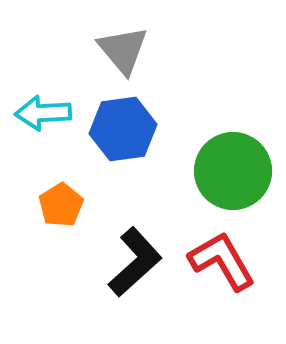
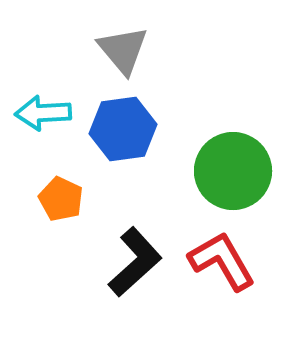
orange pentagon: moved 6 px up; rotated 15 degrees counterclockwise
